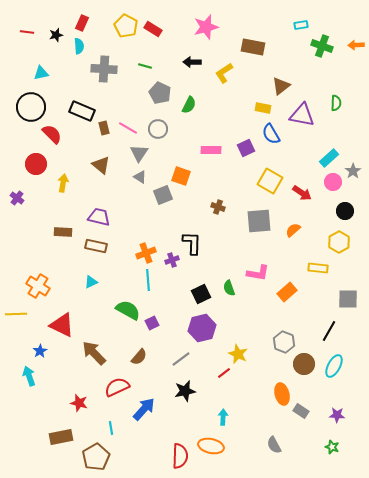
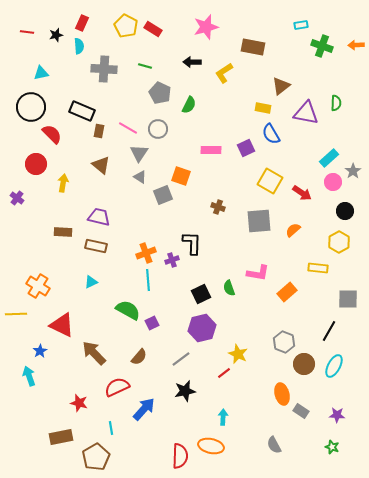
purple triangle at (302, 115): moved 4 px right, 2 px up
brown rectangle at (104, 128): moved 5 px left, 3 px down; rotated 24 degrees clockwise
